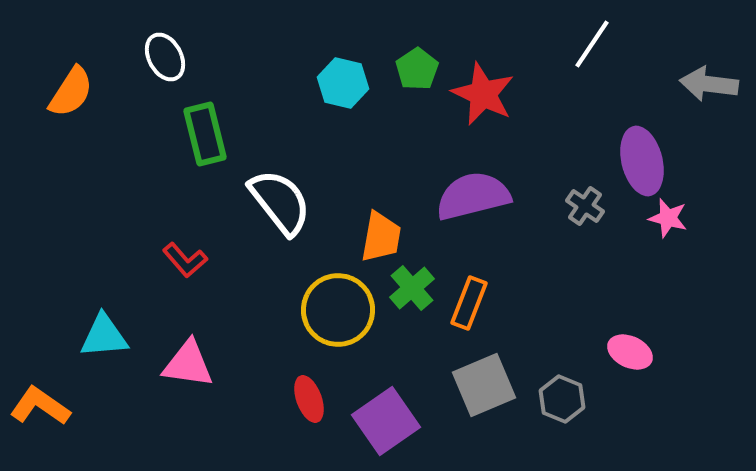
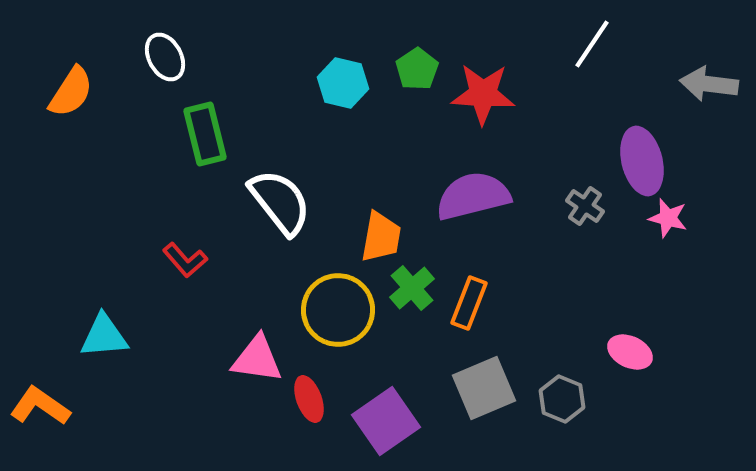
red star: rotated 22 degrees counterclockwise
pink triangle: moved 69 px right, 5 px up
gray square: moved 3 px down
